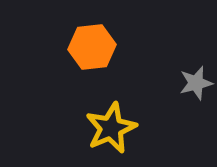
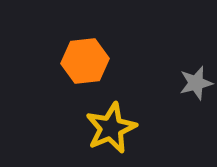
orange hexagon: moved 7 px left, 14 px down
